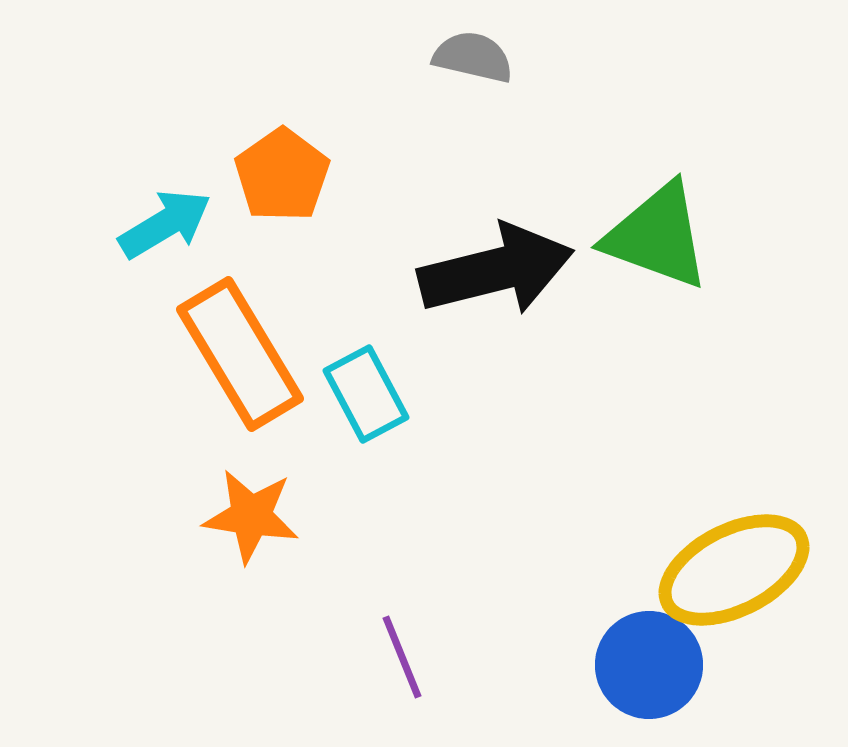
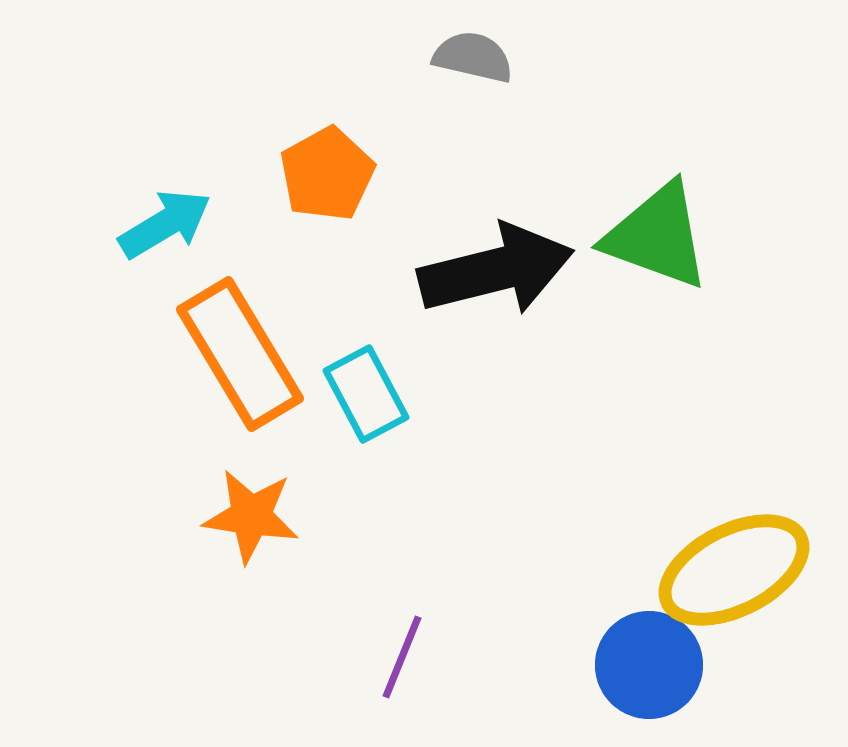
orange pentagon: moved 45 px right, 1 px up; rotated 6 degrees clockwise
purple line: rotated 44 degrees clockwise
